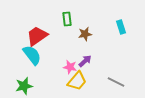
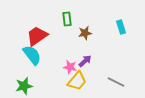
brown star: moved 1 px up
